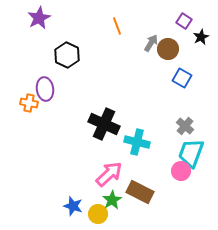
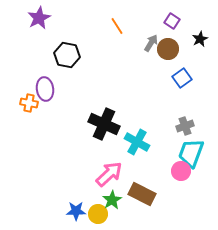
purple square: moved 12 px left
orange line: rotated 12 degrees counterclockwise
black star: moved 1 px left, 2 px down
black hexagon: rotated 15 degrees counterclockwise
blue square: rotated 24 degrees clockwise
gray cross: rotated 30 degrees clockwise
cyan cross: rotated 15 degrees clockwise
brown rectangle: moved 2 px right, 2 px down
blue star: moved 3 px right, 5 px down; rotated 18 degrees counterclockwise
